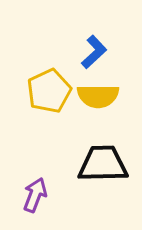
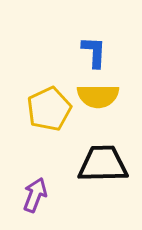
blue L-shape: rotated 44 degrees counterclockwise
yellow pentagon: moved 18 px down
